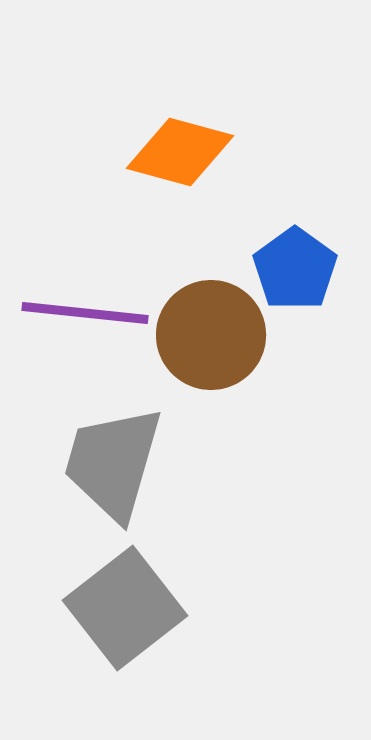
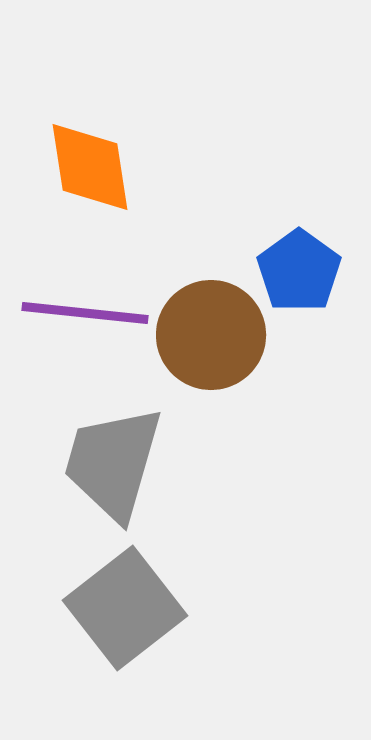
orange diamond: moved 90 px left, 15 px down; rotated 66 degrees clockwise
blue pentagon: moved 4 px right, 2 px down
